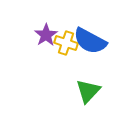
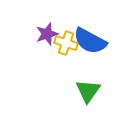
purple star: moved 1 px right, 1 px up; rotated 15 degrees clockwise
green triangle: rotated 8 degrees counterclockwise
